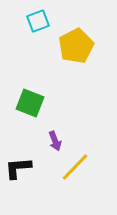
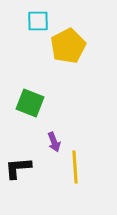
cyan square: rotated 20 degrees clockwise
yellow pentagon: moved 8 px left
purple arrow: moved 1 px left, 1 px down
yellow line: rotated 48 degrees counterclockwise
